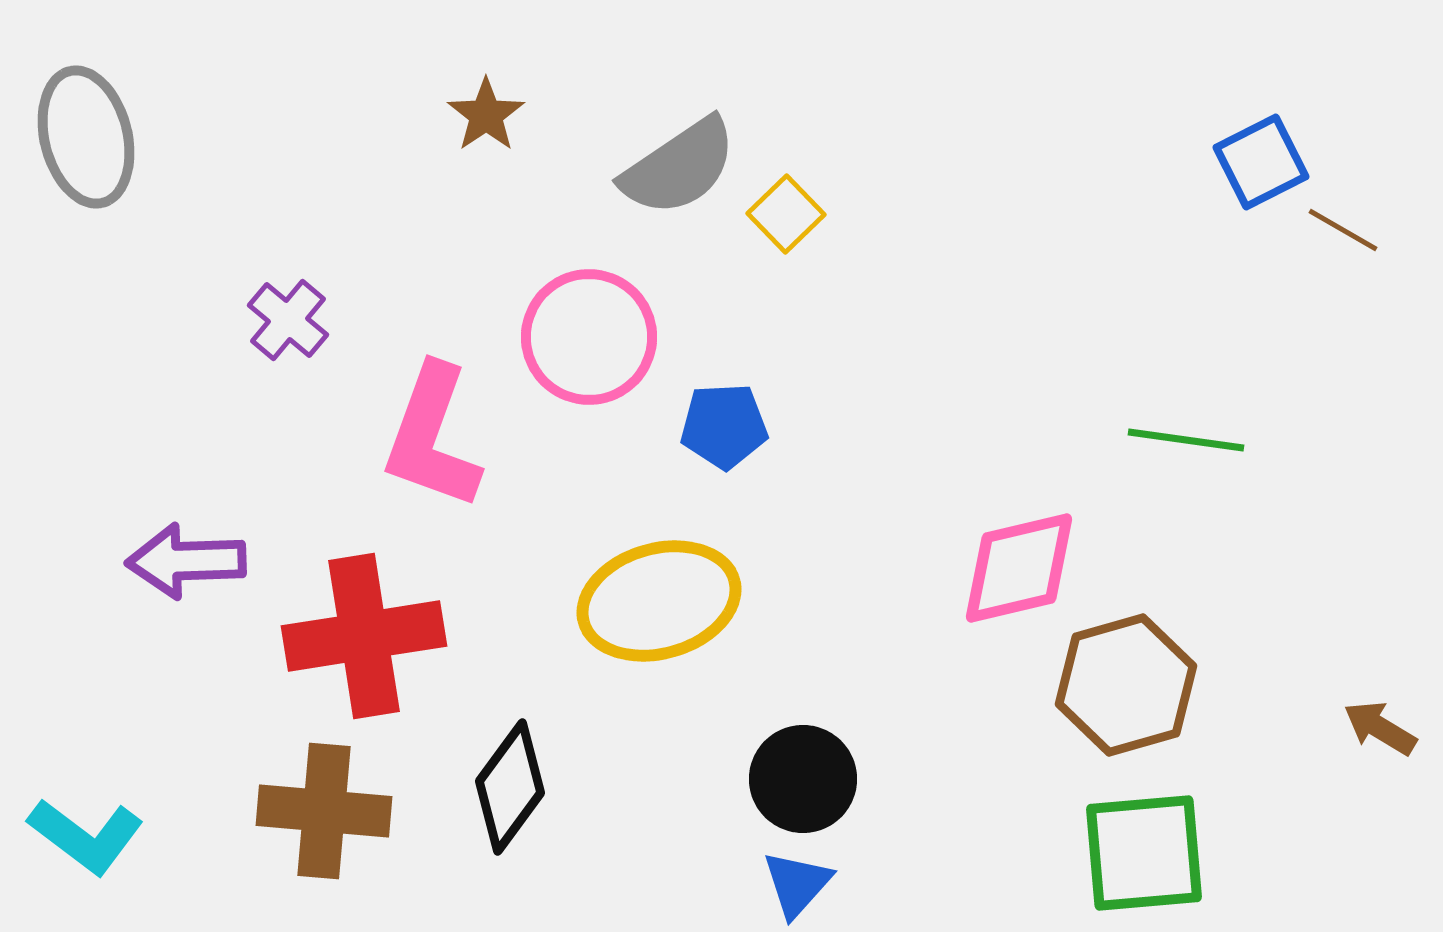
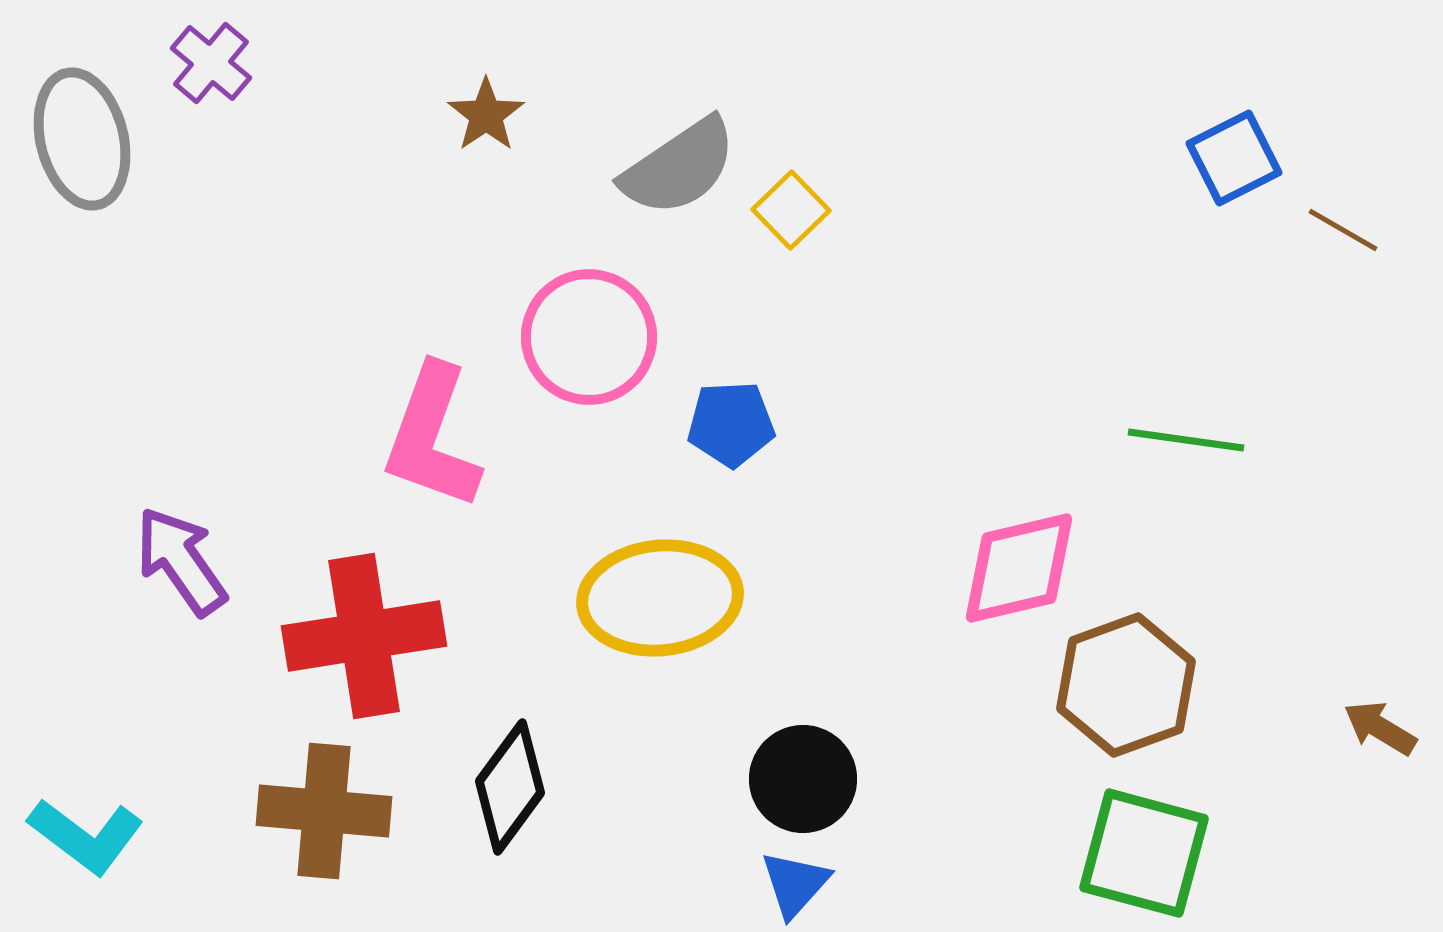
gray ellipse: moved 4 px left, 2 px down
blue square: moved 27 px left, 4 px up
yellow square: moved 5 px right, 4 px up
purple cross: moved 77 px left, 257 px up
blue pentagon: moved 7 px right, 2 px up
purple arrow: moved 5 px left; rotated 57 degrees clockwise
yellow ellipse: moved 1 px right, 3 px up; rotated 10 degrees clockwise
brown hexagon: rotated 4 degrees counterclockwise
green square: rotated 20 degrees clockwise
blue triangle: moved 2 px left
